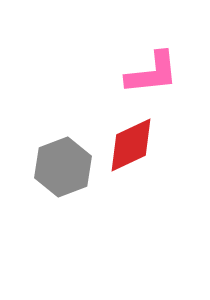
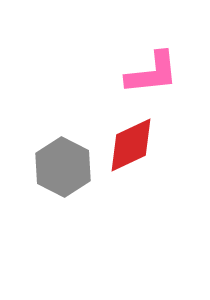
gray hexagon: rotated 12 degrees counterclockwise
